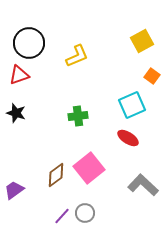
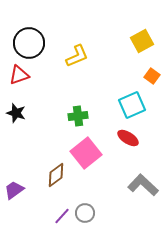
pink square: moved 3 px left, 15 px up
